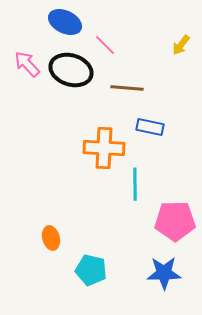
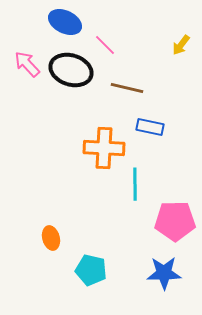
brown line: rotated 8 degrees clockwise
